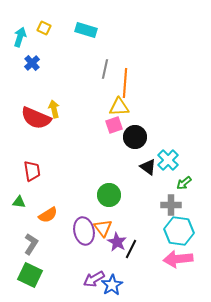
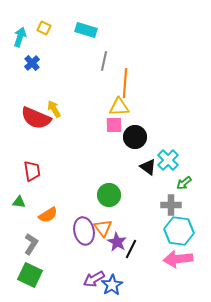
gray line: moved 1 px left, 8 px up
yellow arrow: rotated 18 degrees counterclockwise
pink square: rotated 18 degrees clockwise
